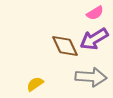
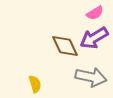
purple arrow: moved 1 px up
gray arrow: rotated 8 degrees clockwise
yellow semicircle: rotated 108 degrees clockwise
